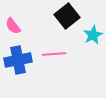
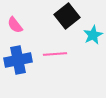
pink semicircle: moved 2 px right, 1 px up
pink line: moved 1 px right
